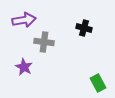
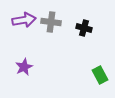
gray cross: moved 7 px right, 20 px up
purple star: rotated 18 degrees clockwise
green rectangle: moved 2 px right, 8 px up
